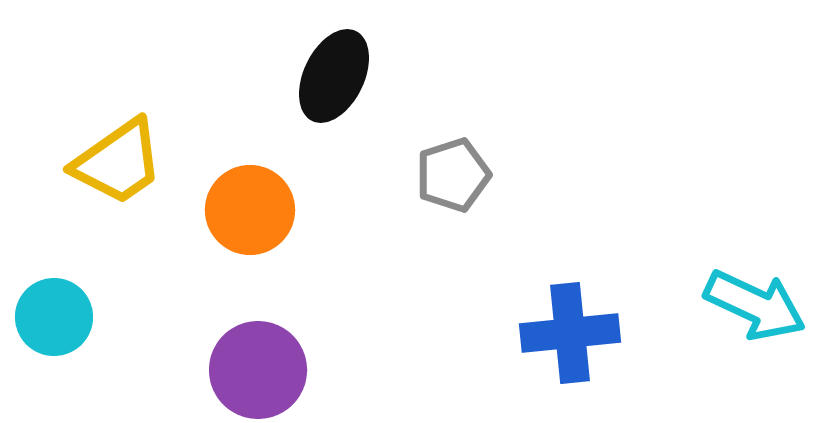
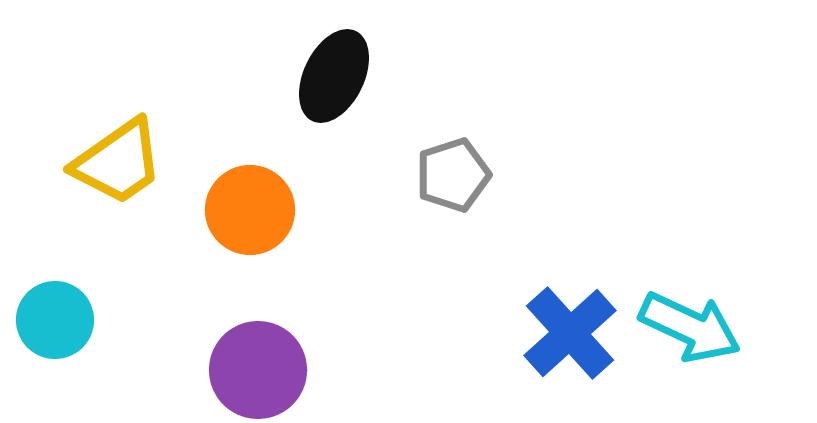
cyan arrow: moved 65 px left, 22 px down
cyan circle: moved 1 px right, 3 px down
blue cross: rotated 36 degrees counterclockwise
